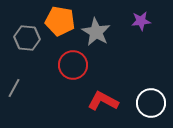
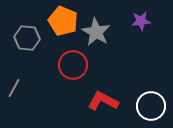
orange pentagon: moved 3 px right; rotated 12 degrees clockwise
white circle: moved 3 px down
